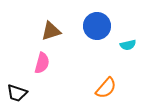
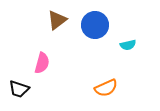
blue circle: moved 2 px left, 1 px up
brown triangle: moved 6 px right, 11 px up; rotated 20 degrees counterclockwise
orange semicircle: rotated 25 degrees clockwise
black trapezoid: moved 2 px right, 4 px up
